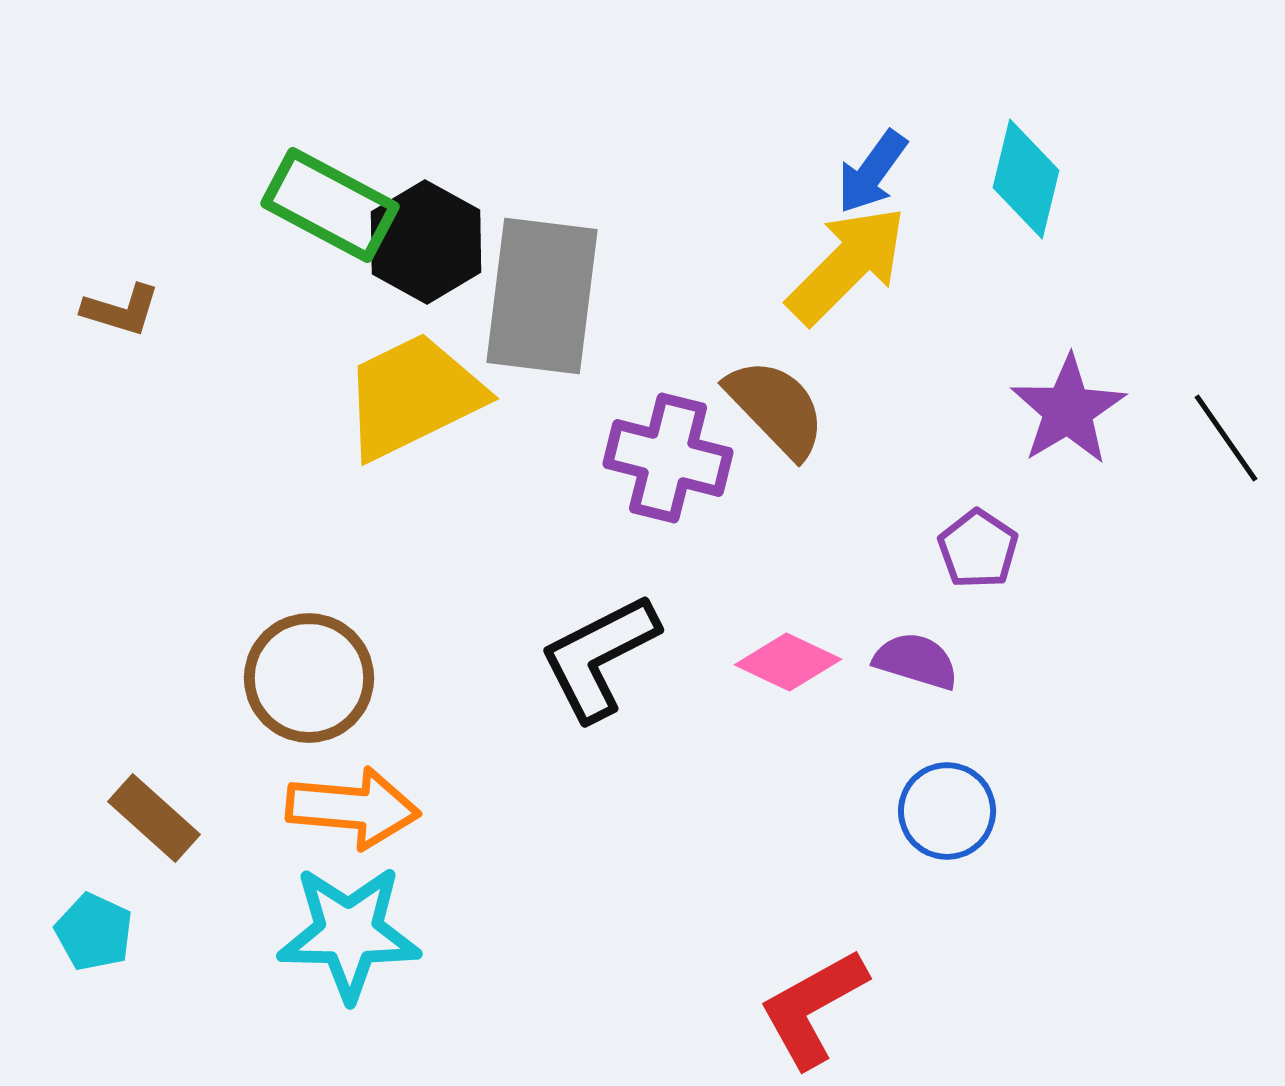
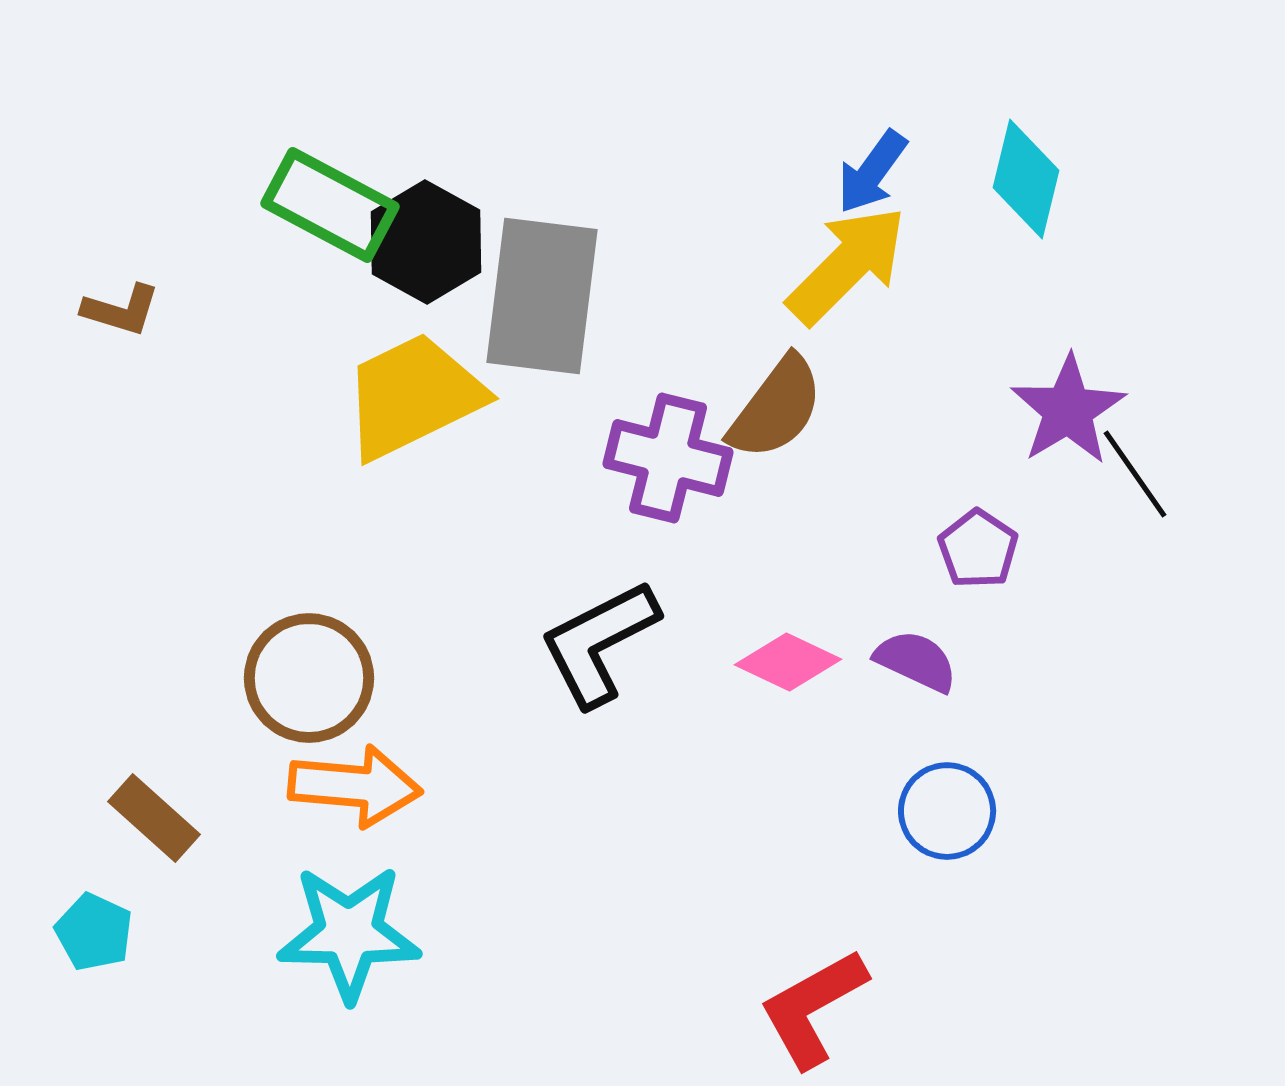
brown semicircle: rotated 81 degrees clockwise
black line: moved 91 px left, 36 px down
black L-shape: moved 14 px up
purple semicircle: rotated 8 degrees clockwise
orange arrow: moved 2 px right, 22 px up
